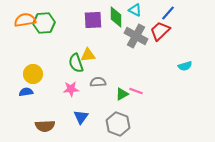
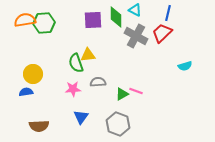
blue line: rotated 28 degrees counterclockwise
red trapezoid: moved 2 px right, 2 px down
pink star: moved 2 px right
brown semicircle: moved 6 px left
